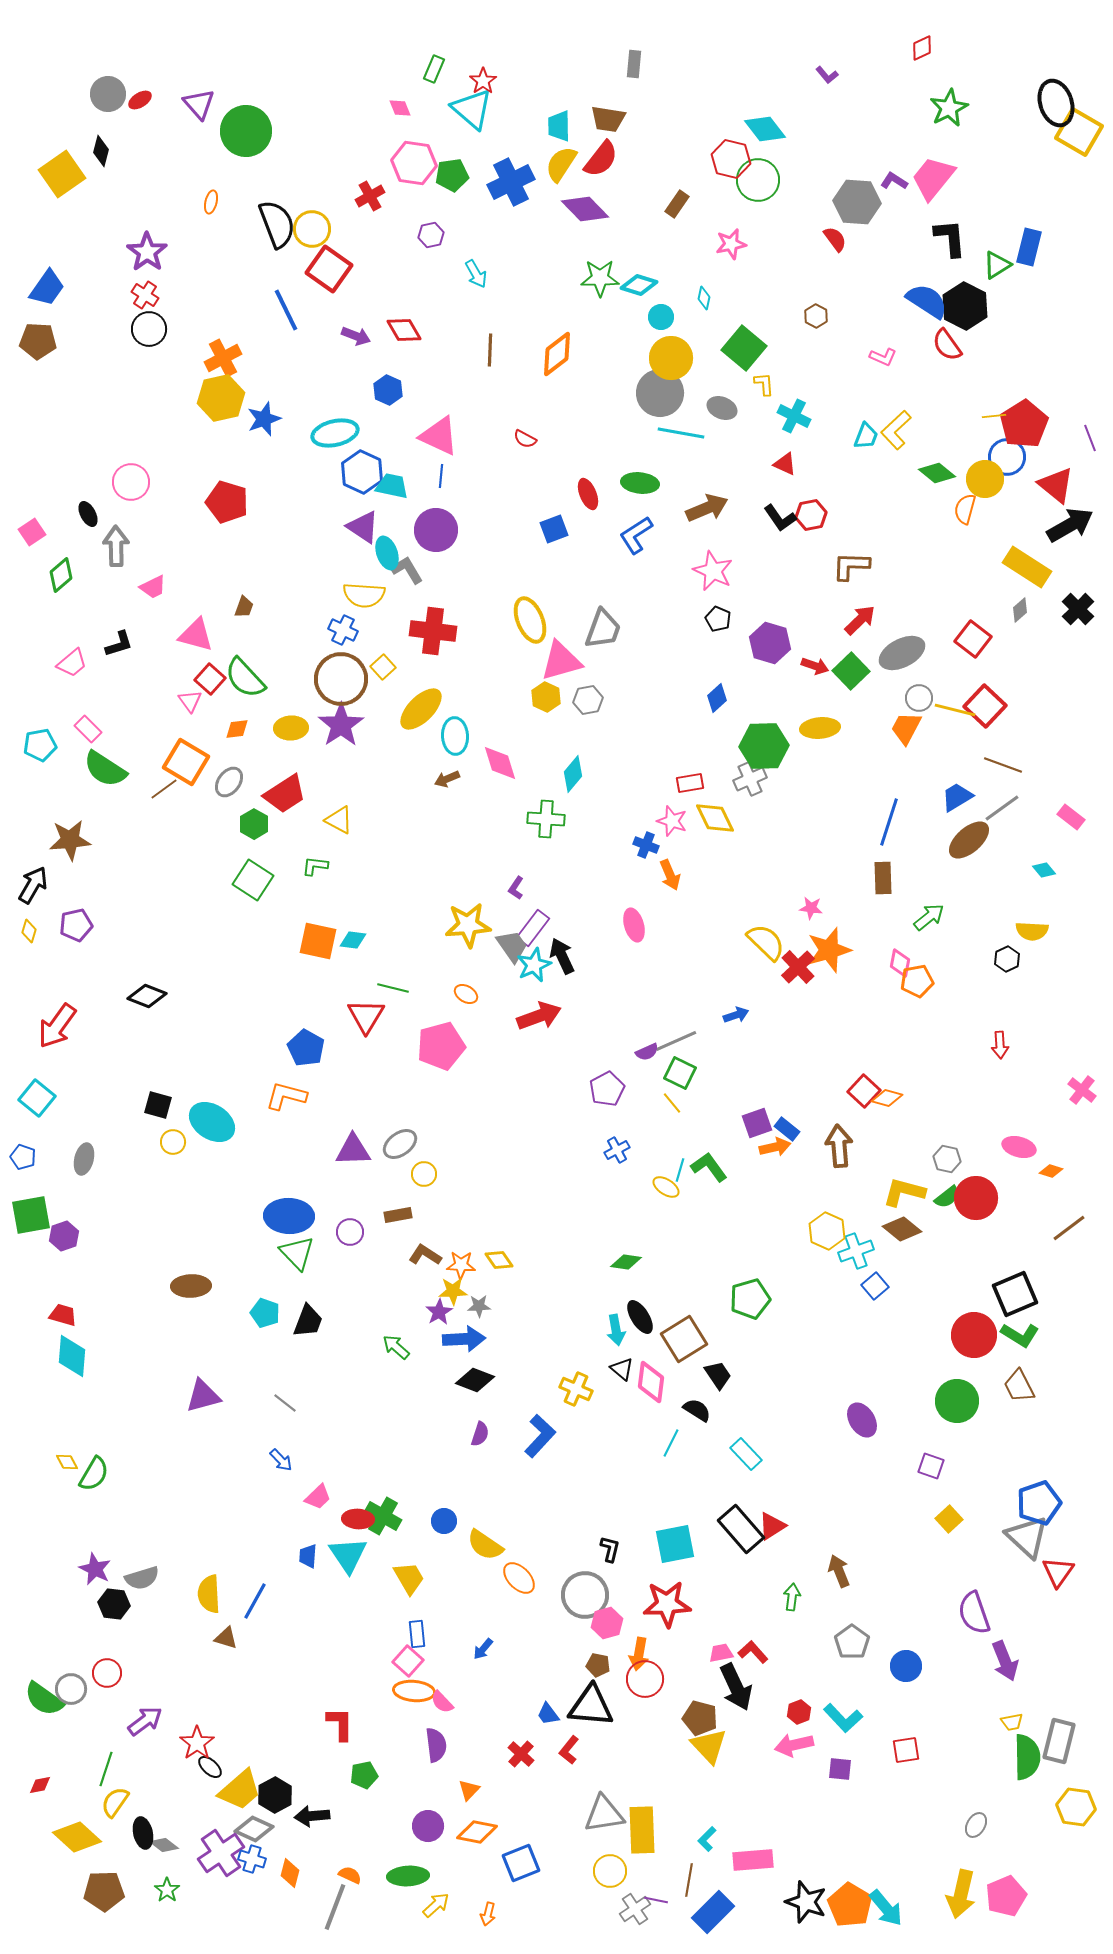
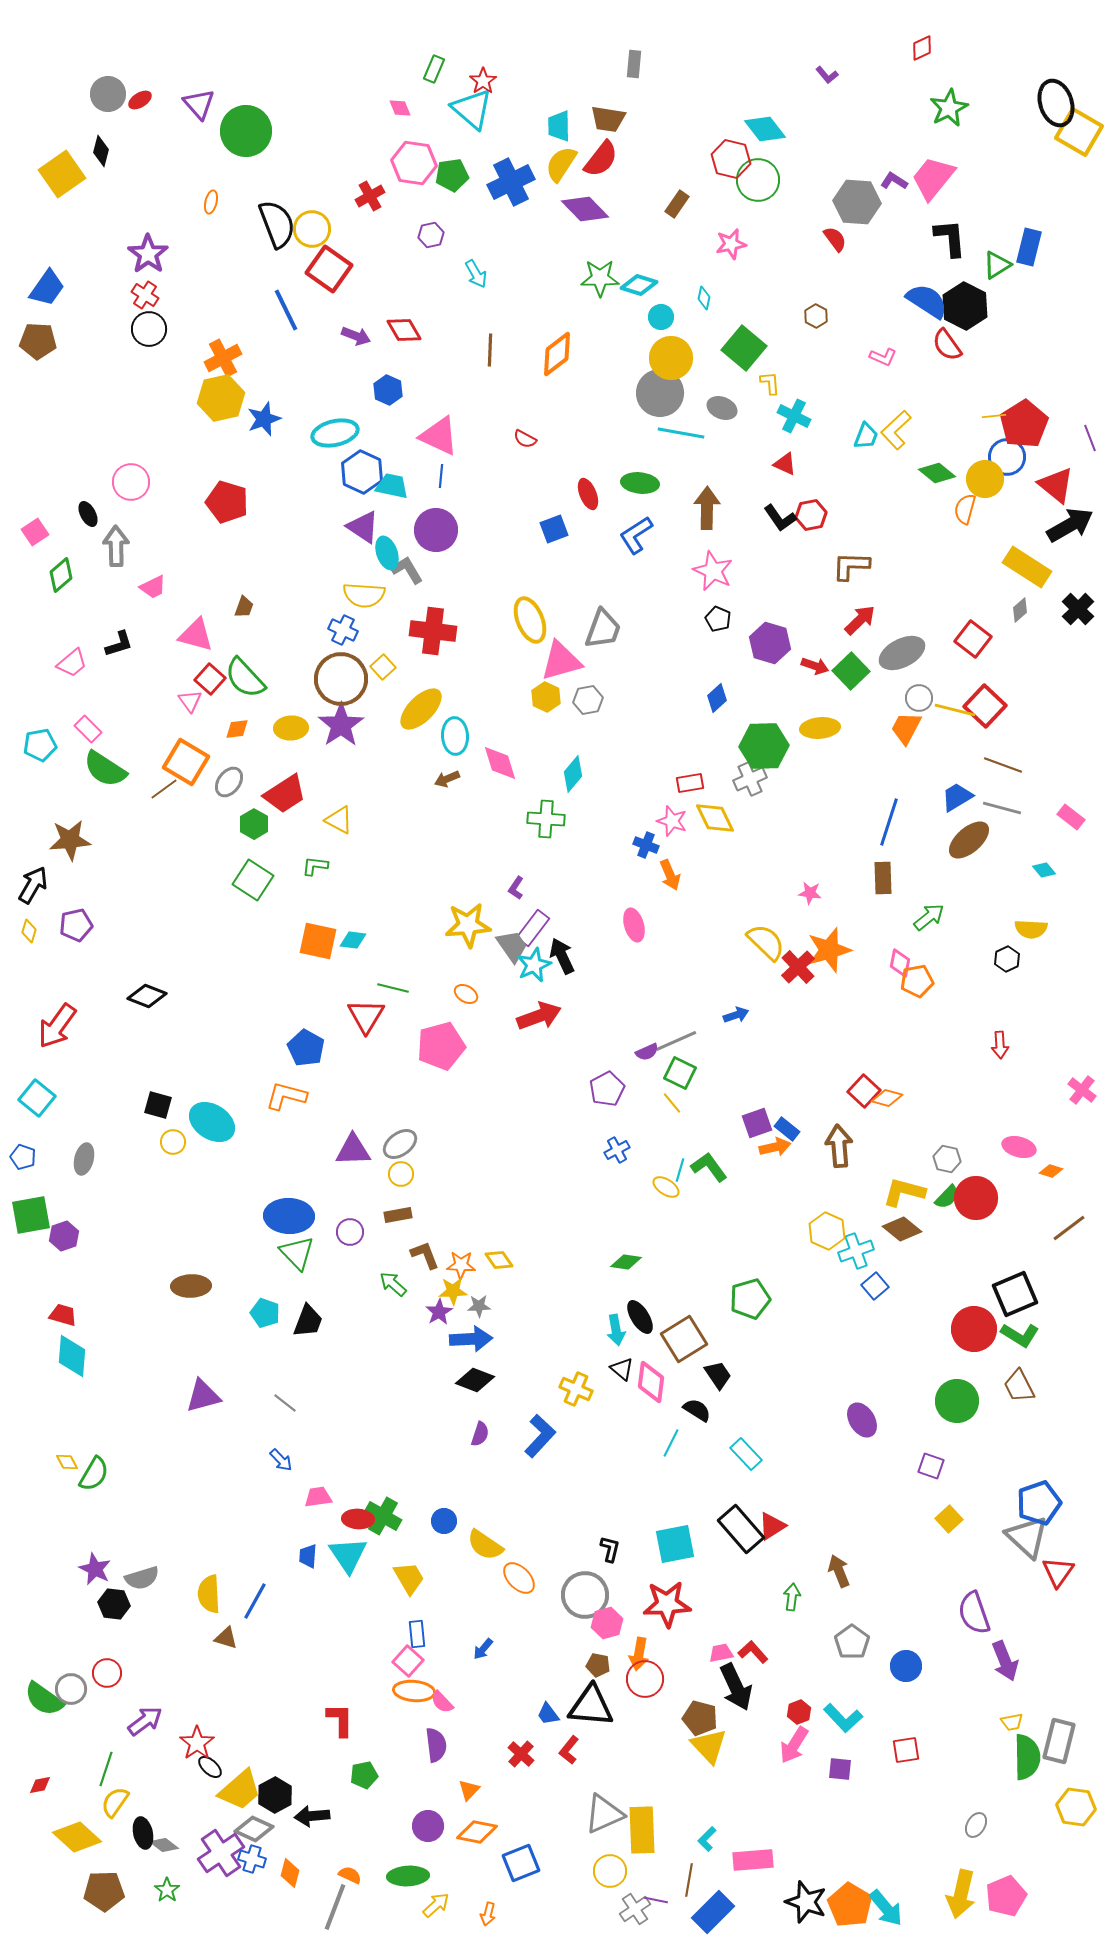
purple star at (147, 252): moved 1 px right, 2 px down
yellow L-shape at (764, 384): moved 6 px right, 1 px up
brown arrow at (707, 508): rotated 66 degrees counterclockwise
pink square at (32, 532): moved 3 px right
gray line at (1002, 808): rotated 51 degrees clockwise
pink star at (811, 908): moved 1 px left, 15 px up
yellow semicircle at (1032, 931): moved 1 px left, 2 px up
yellow circle at (424, 1174): moved 23 px left
green semicircle at (947, 1197): rotated 8 degrees counterclockwise
brown L-shape at (425, 1255): rotated 36 degrees clockwise
red circle at (974, 1335): moved 6 px up
blue arrow at (464, 1339): moved 7 px right
green arrow at (396, 1347): moved 3 px left, 63 px up
pink trapezoid at (318, 1497): rotated 144 degrees counterclockwise
red L-shape at (340, 1724): moved 4 px up
pink arrow at (794, 1745): rotated 45 degrees counterclockwise
gray triangle at (604, 1814): rotated 15 degrees counterclockwise
